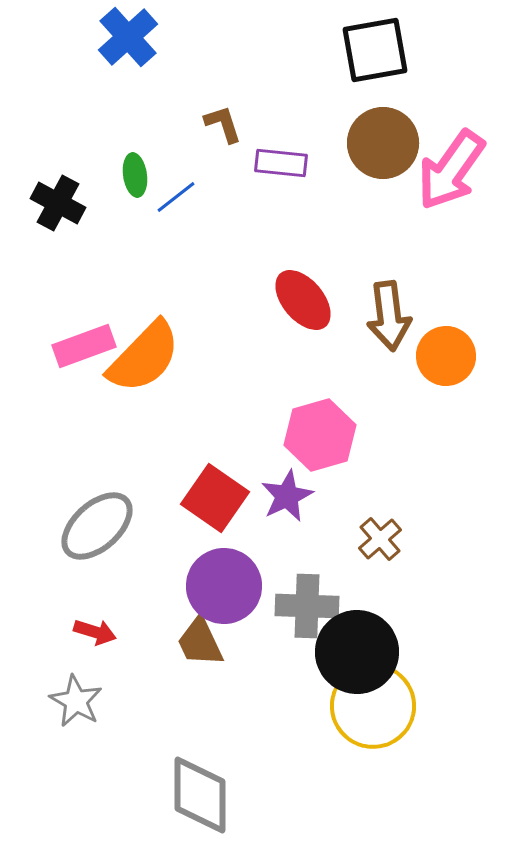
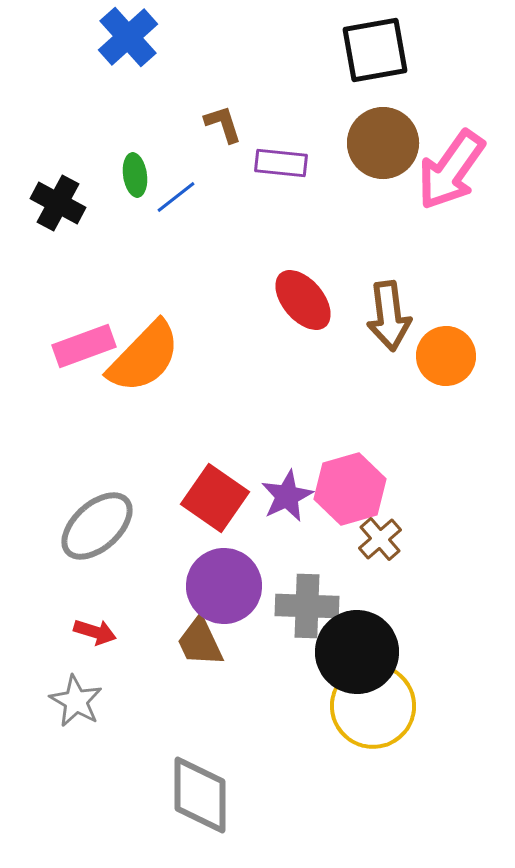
pink hexagon: moved 30 px right, 54 px down
